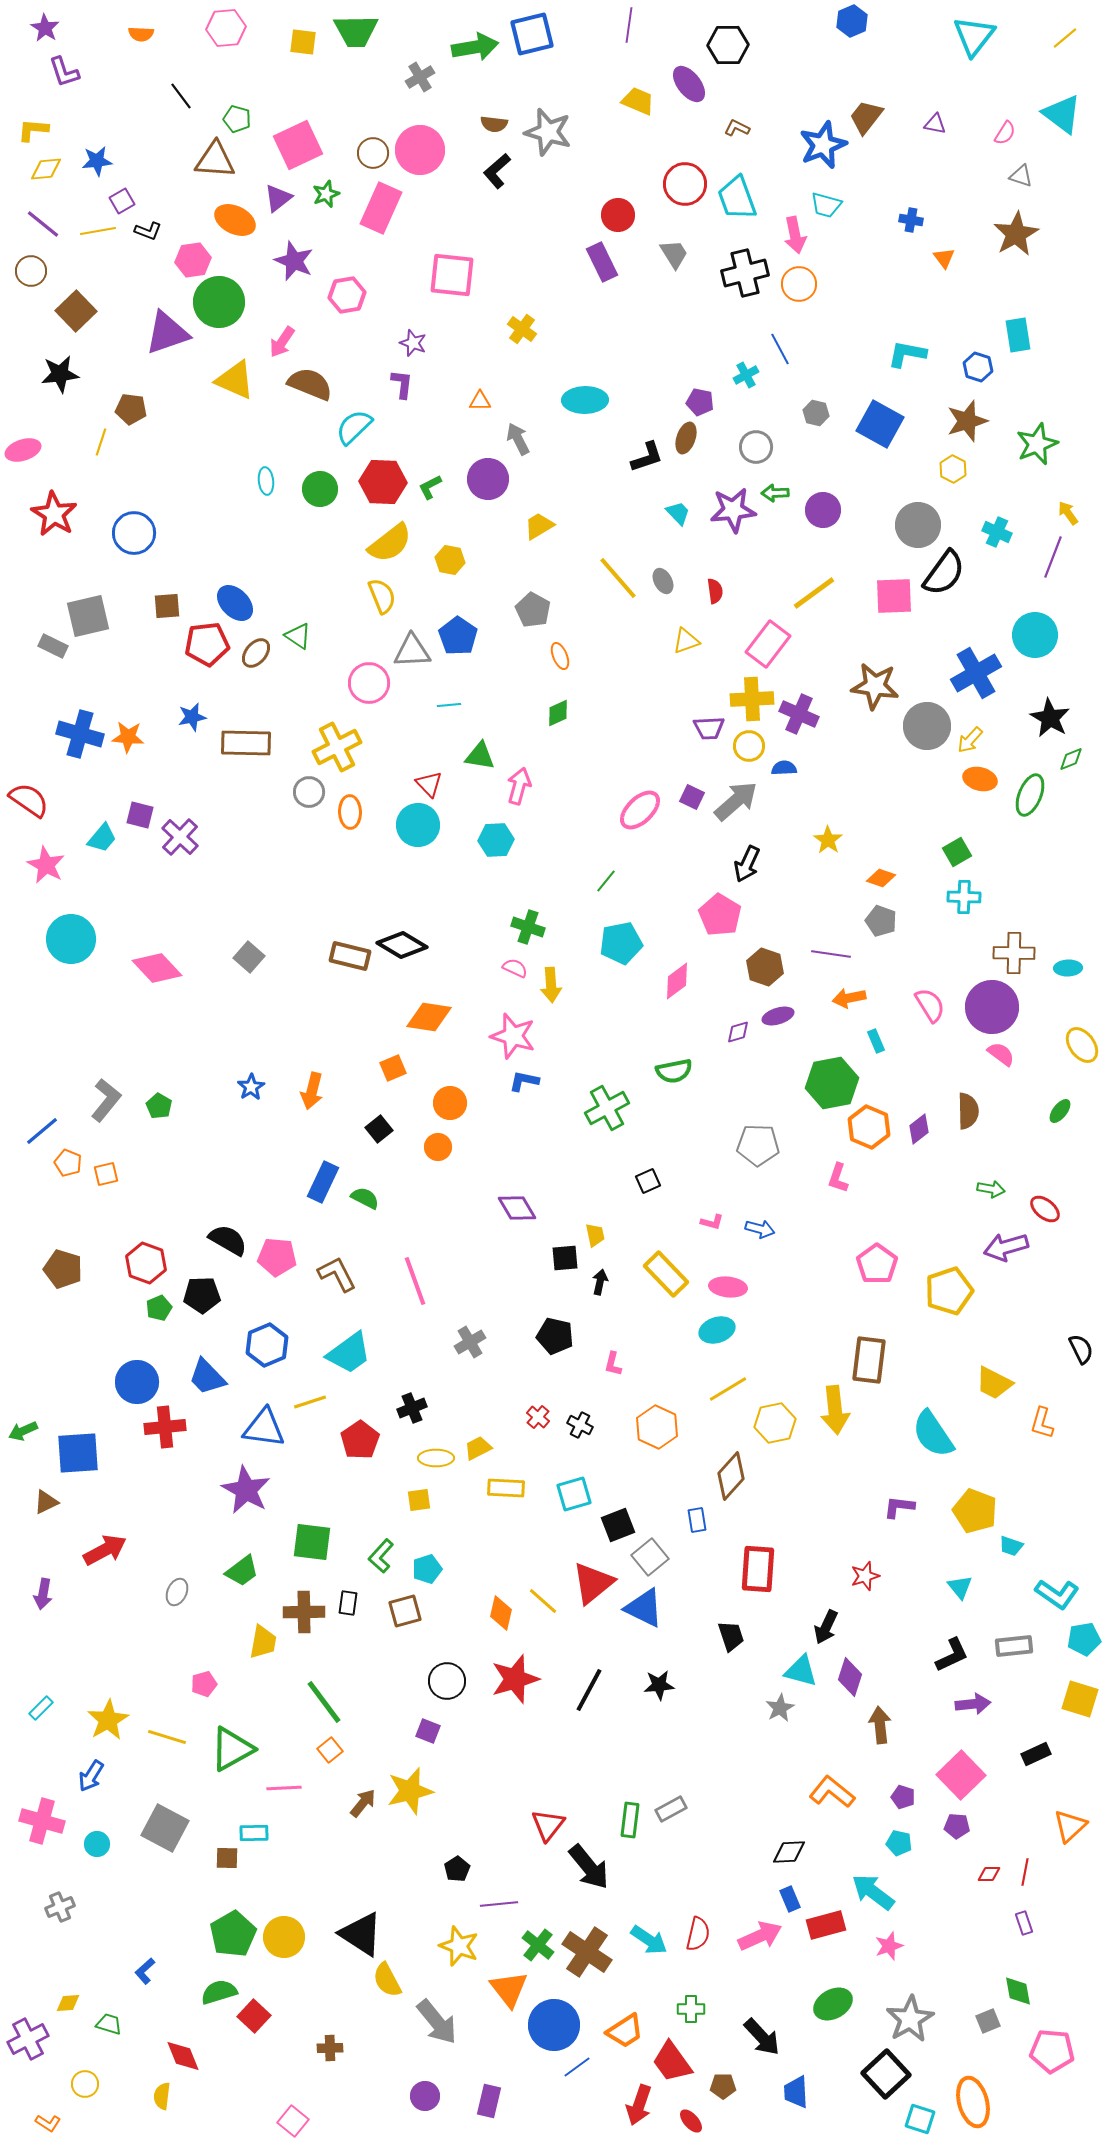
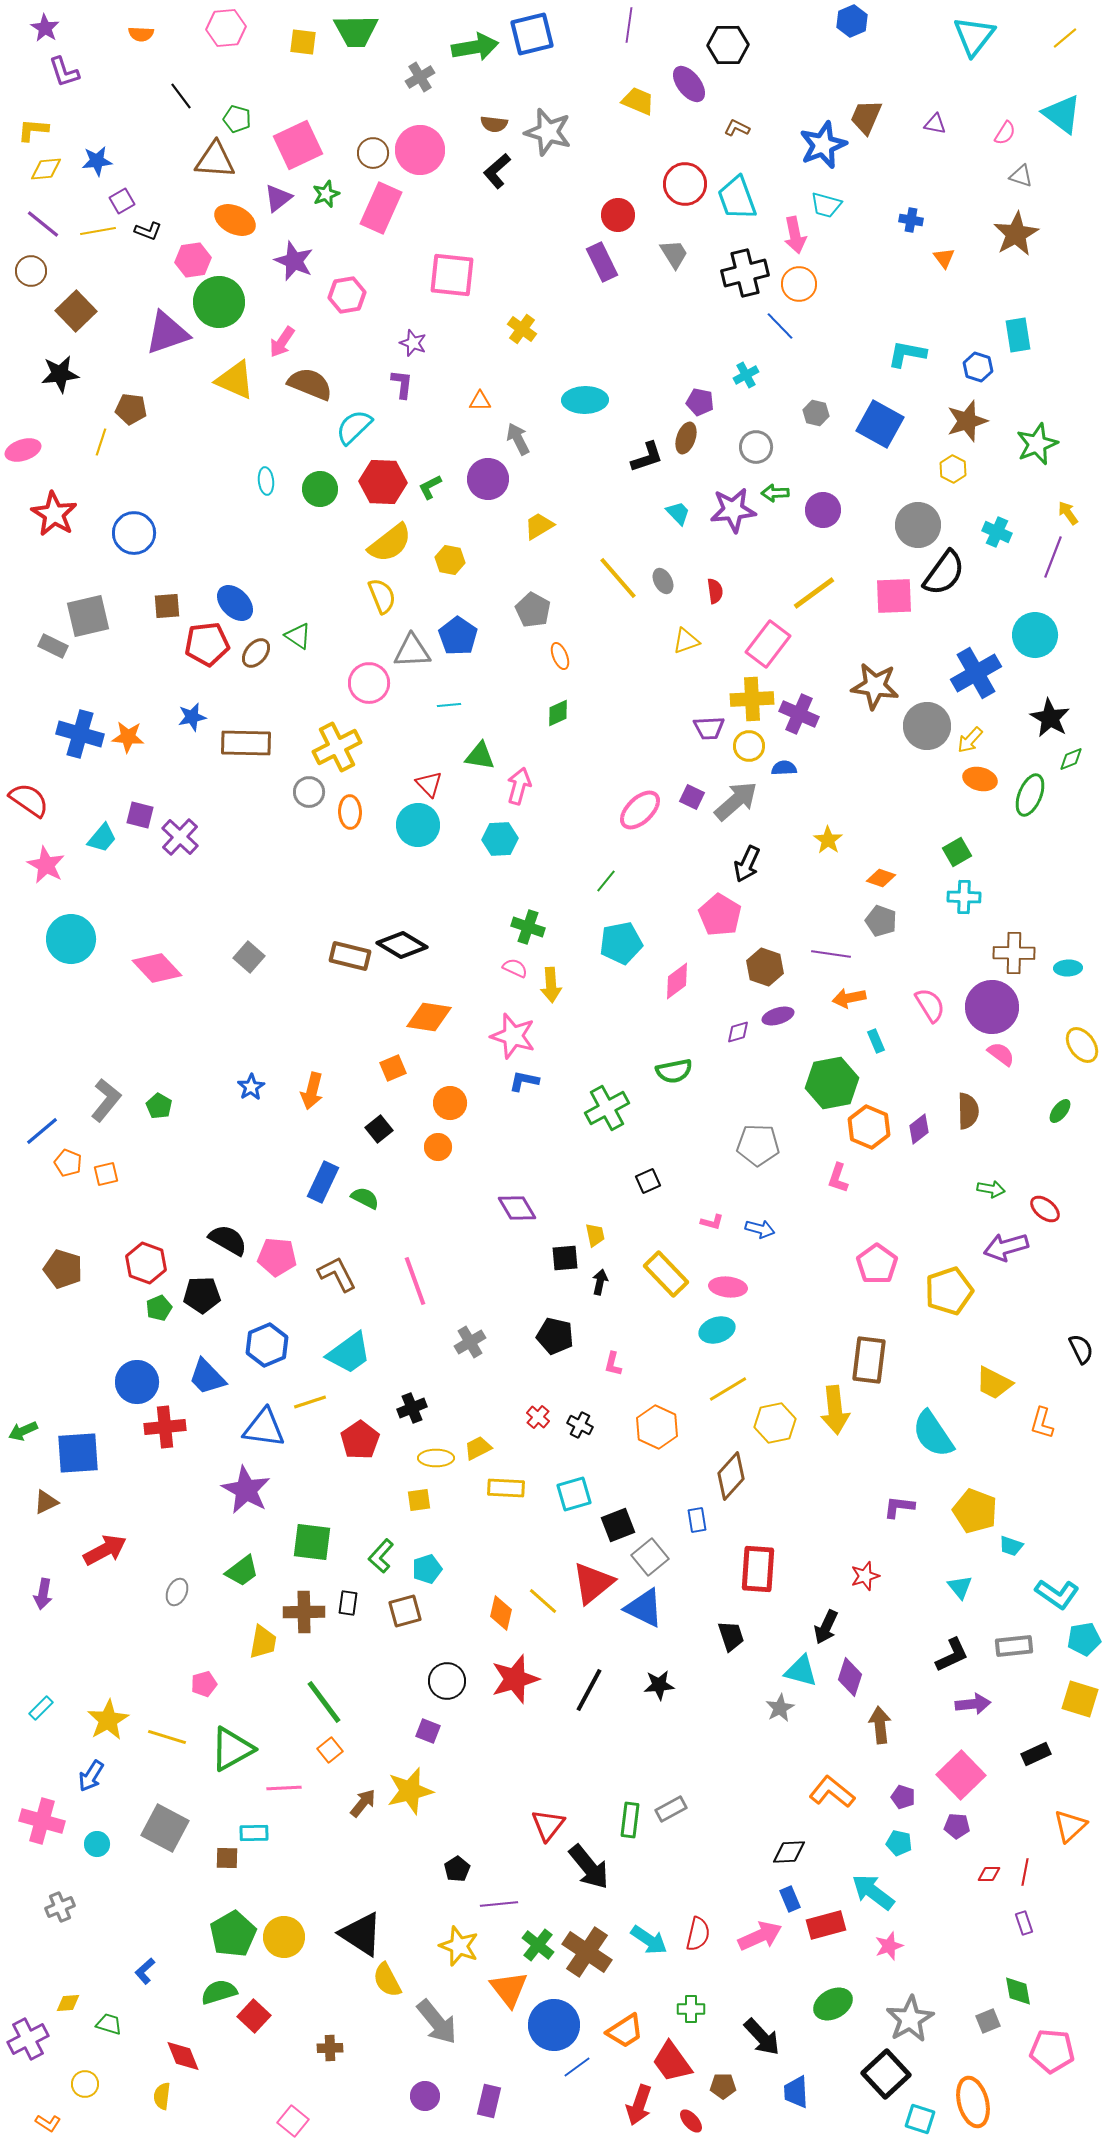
brown trapezoid at (866, 117): rotated 15 degrees counterclockwise
blue line at (780, 349): moved 23 px up; rotated 16 degrees counterclockwise
cyan hexagon at (496, 840): moved 4 px right, 1 px up
